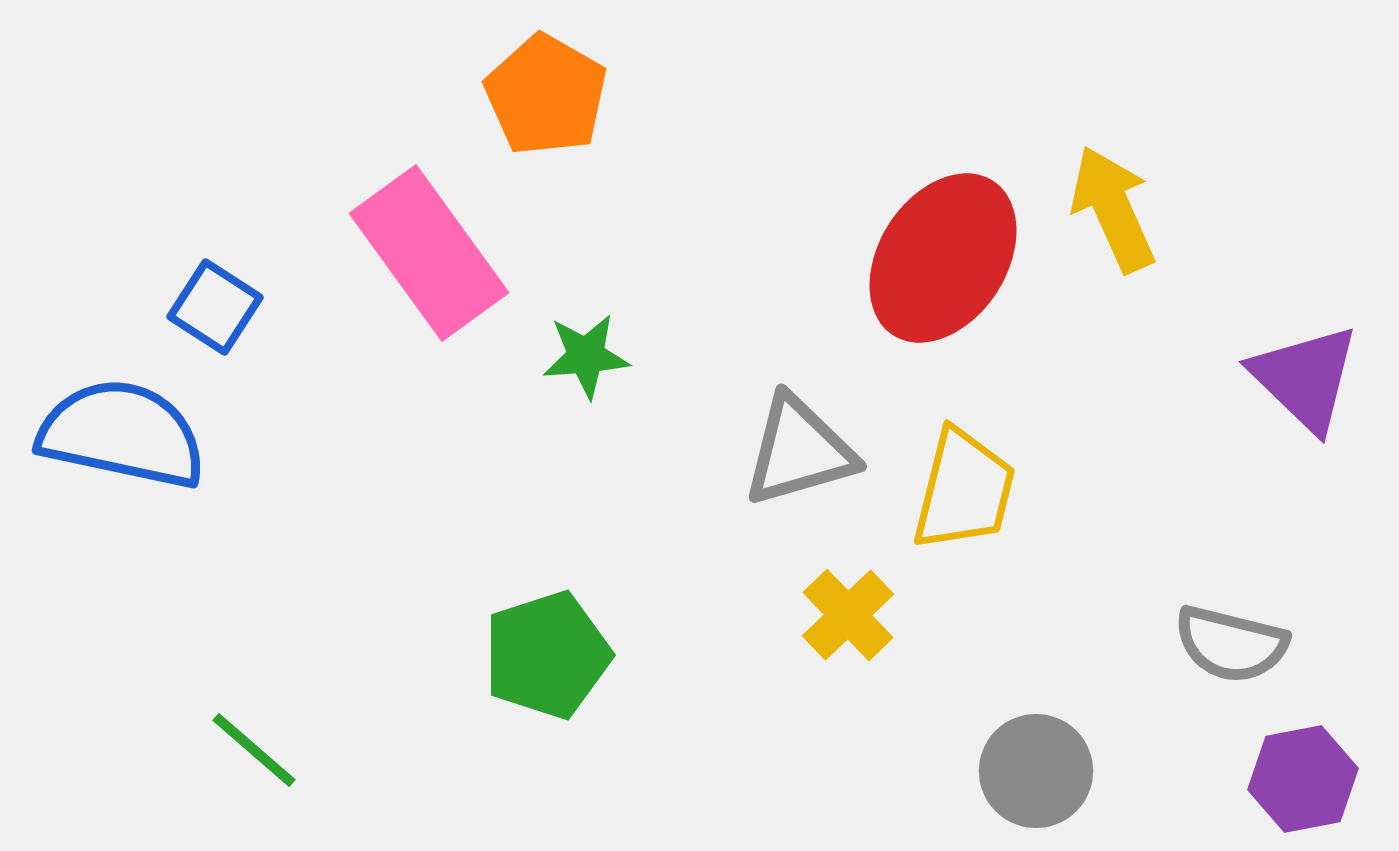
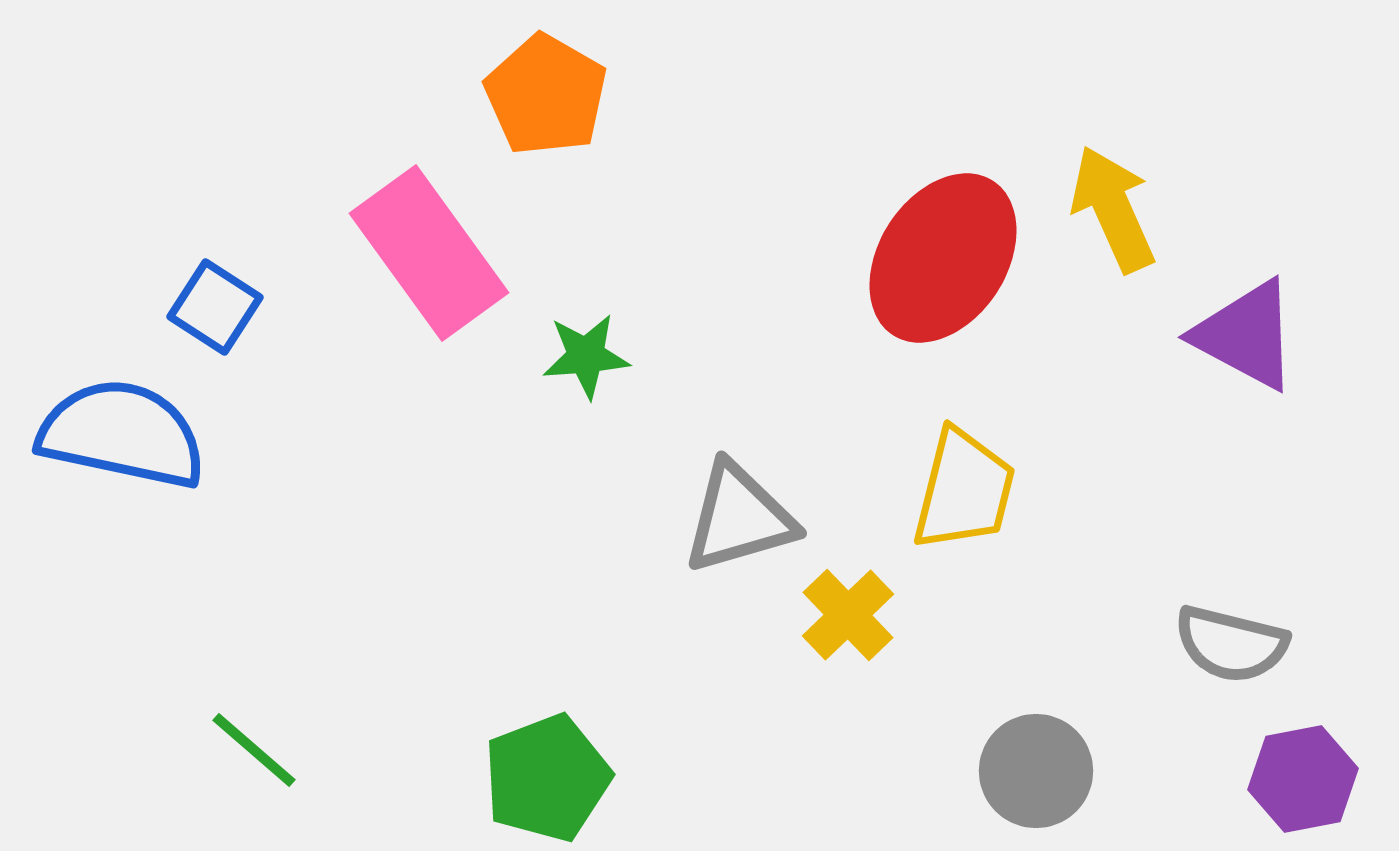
purple triangle: moved 59 px left, 43 px up; rotated 16 degrees counterclockwise
gray triangle: moved 60 px left, 67 px down
green pentagon: moved 123 px down; rotated 3 degrees counterclockwise
